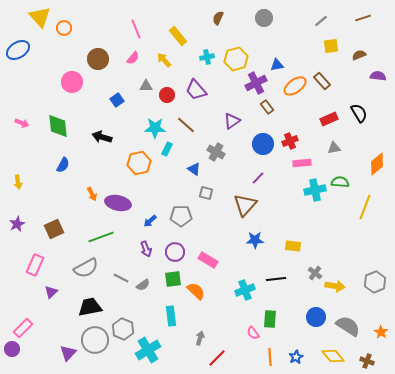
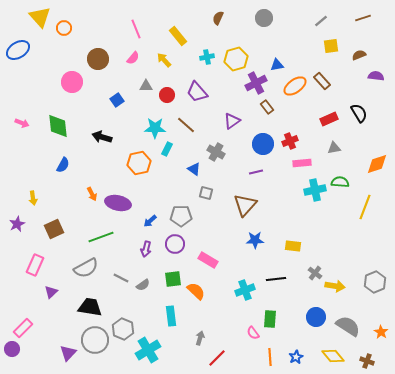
purple semicircle at (378, 76): moved 2 px left
purple trapezoid at (196, 90): moved 1 px right, 2 px down
orange diamond at (377, 164): rotated 20 degrees clockwise
purple line at (258, 178): moved 2 px left, 6 px up; rotated 32 degrees clockwise
yellow arrow at (18, 182): moved 15 px right, 16 px down
purple arrow at (146, 249): rotated 35 degrees clockwise
purple circle at (175, 252): moved 8 px up
black trapezoid at (90, 307): rotated 20 degrees clockwise
